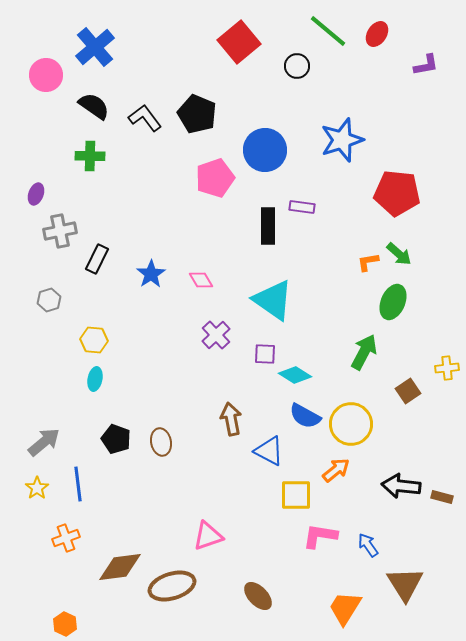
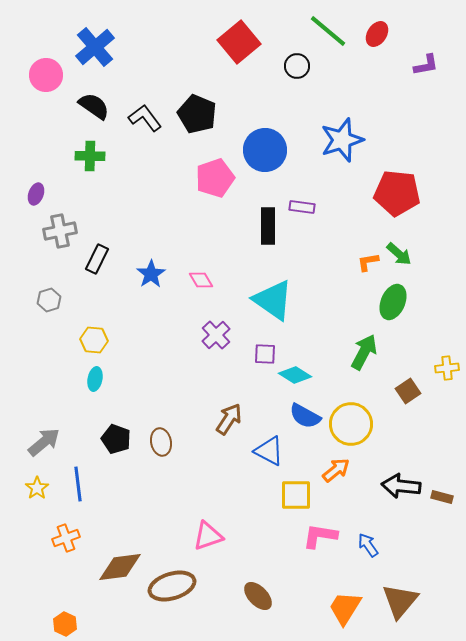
brown arrow at (231, 419): moved 2 px left; rotated 44 degrees clockwise
brown triangle at (405, 584): moved 5 px left, 17 px down; rotated 12 degrees clockwise
